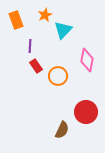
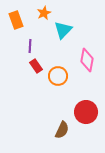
orange star: moved 1 px left, 2 px up
